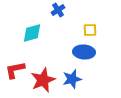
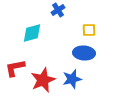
yellow square: moved 1 px left
blue ellipse: moved 1 px down
red L-shape: moved 2 px up
